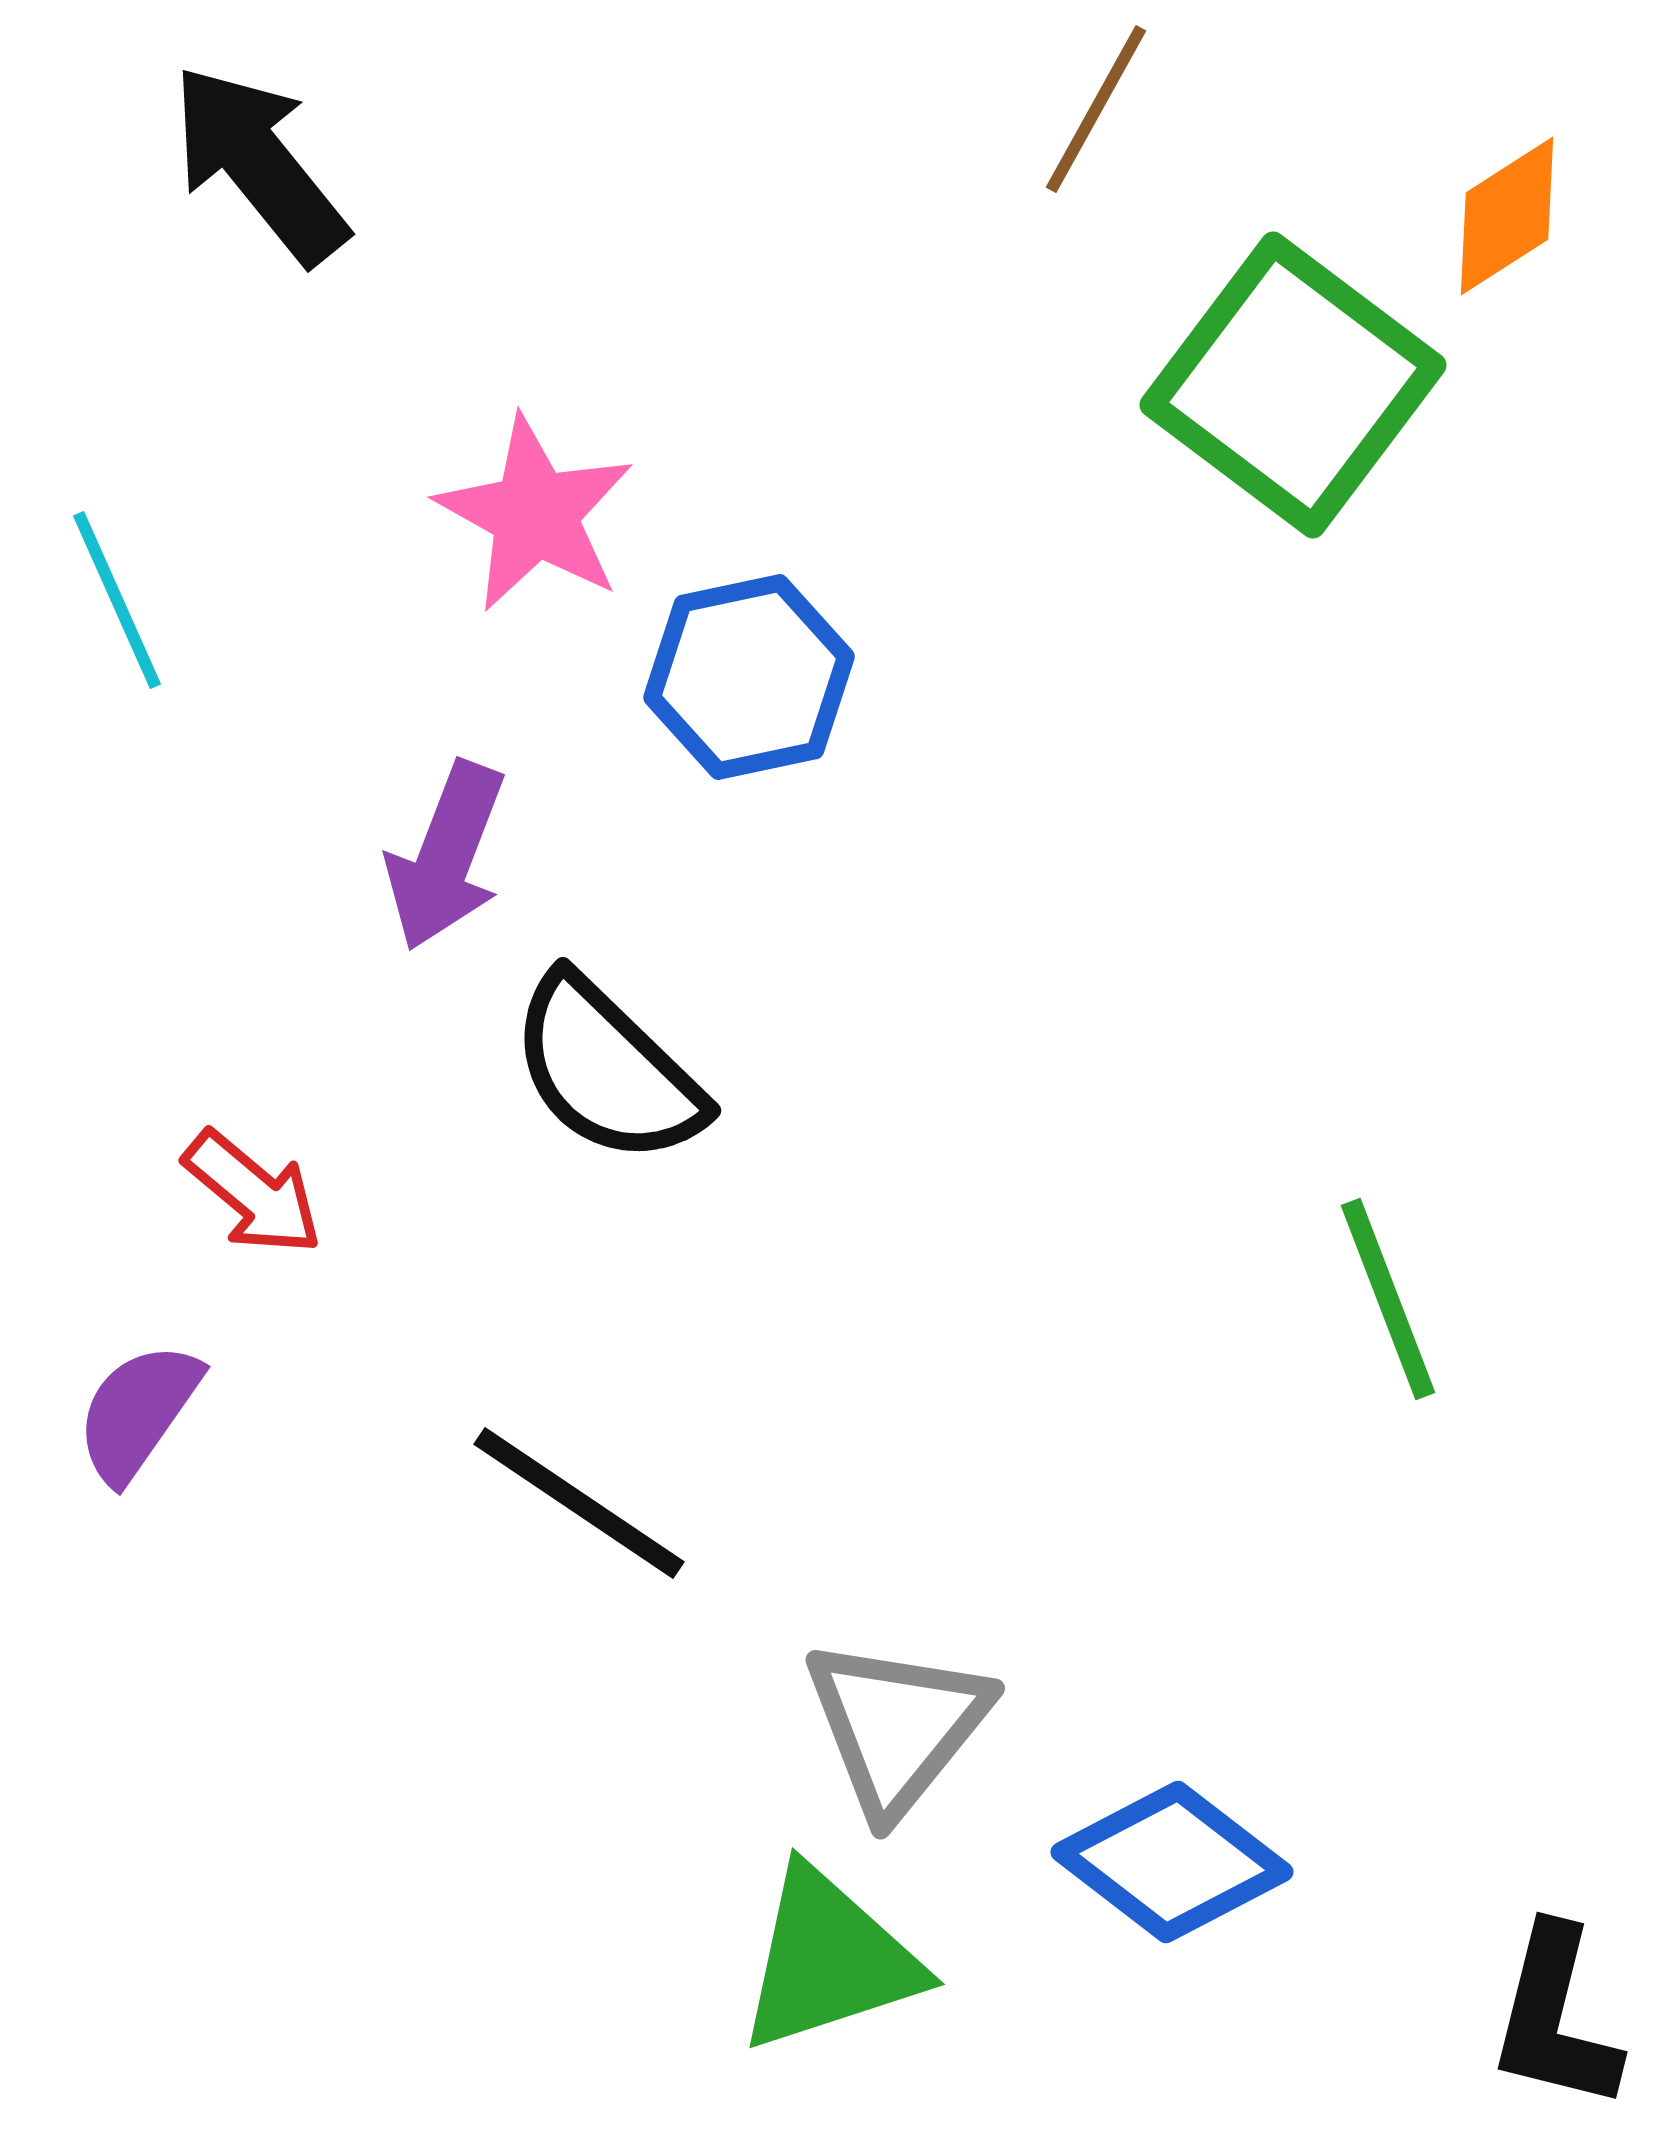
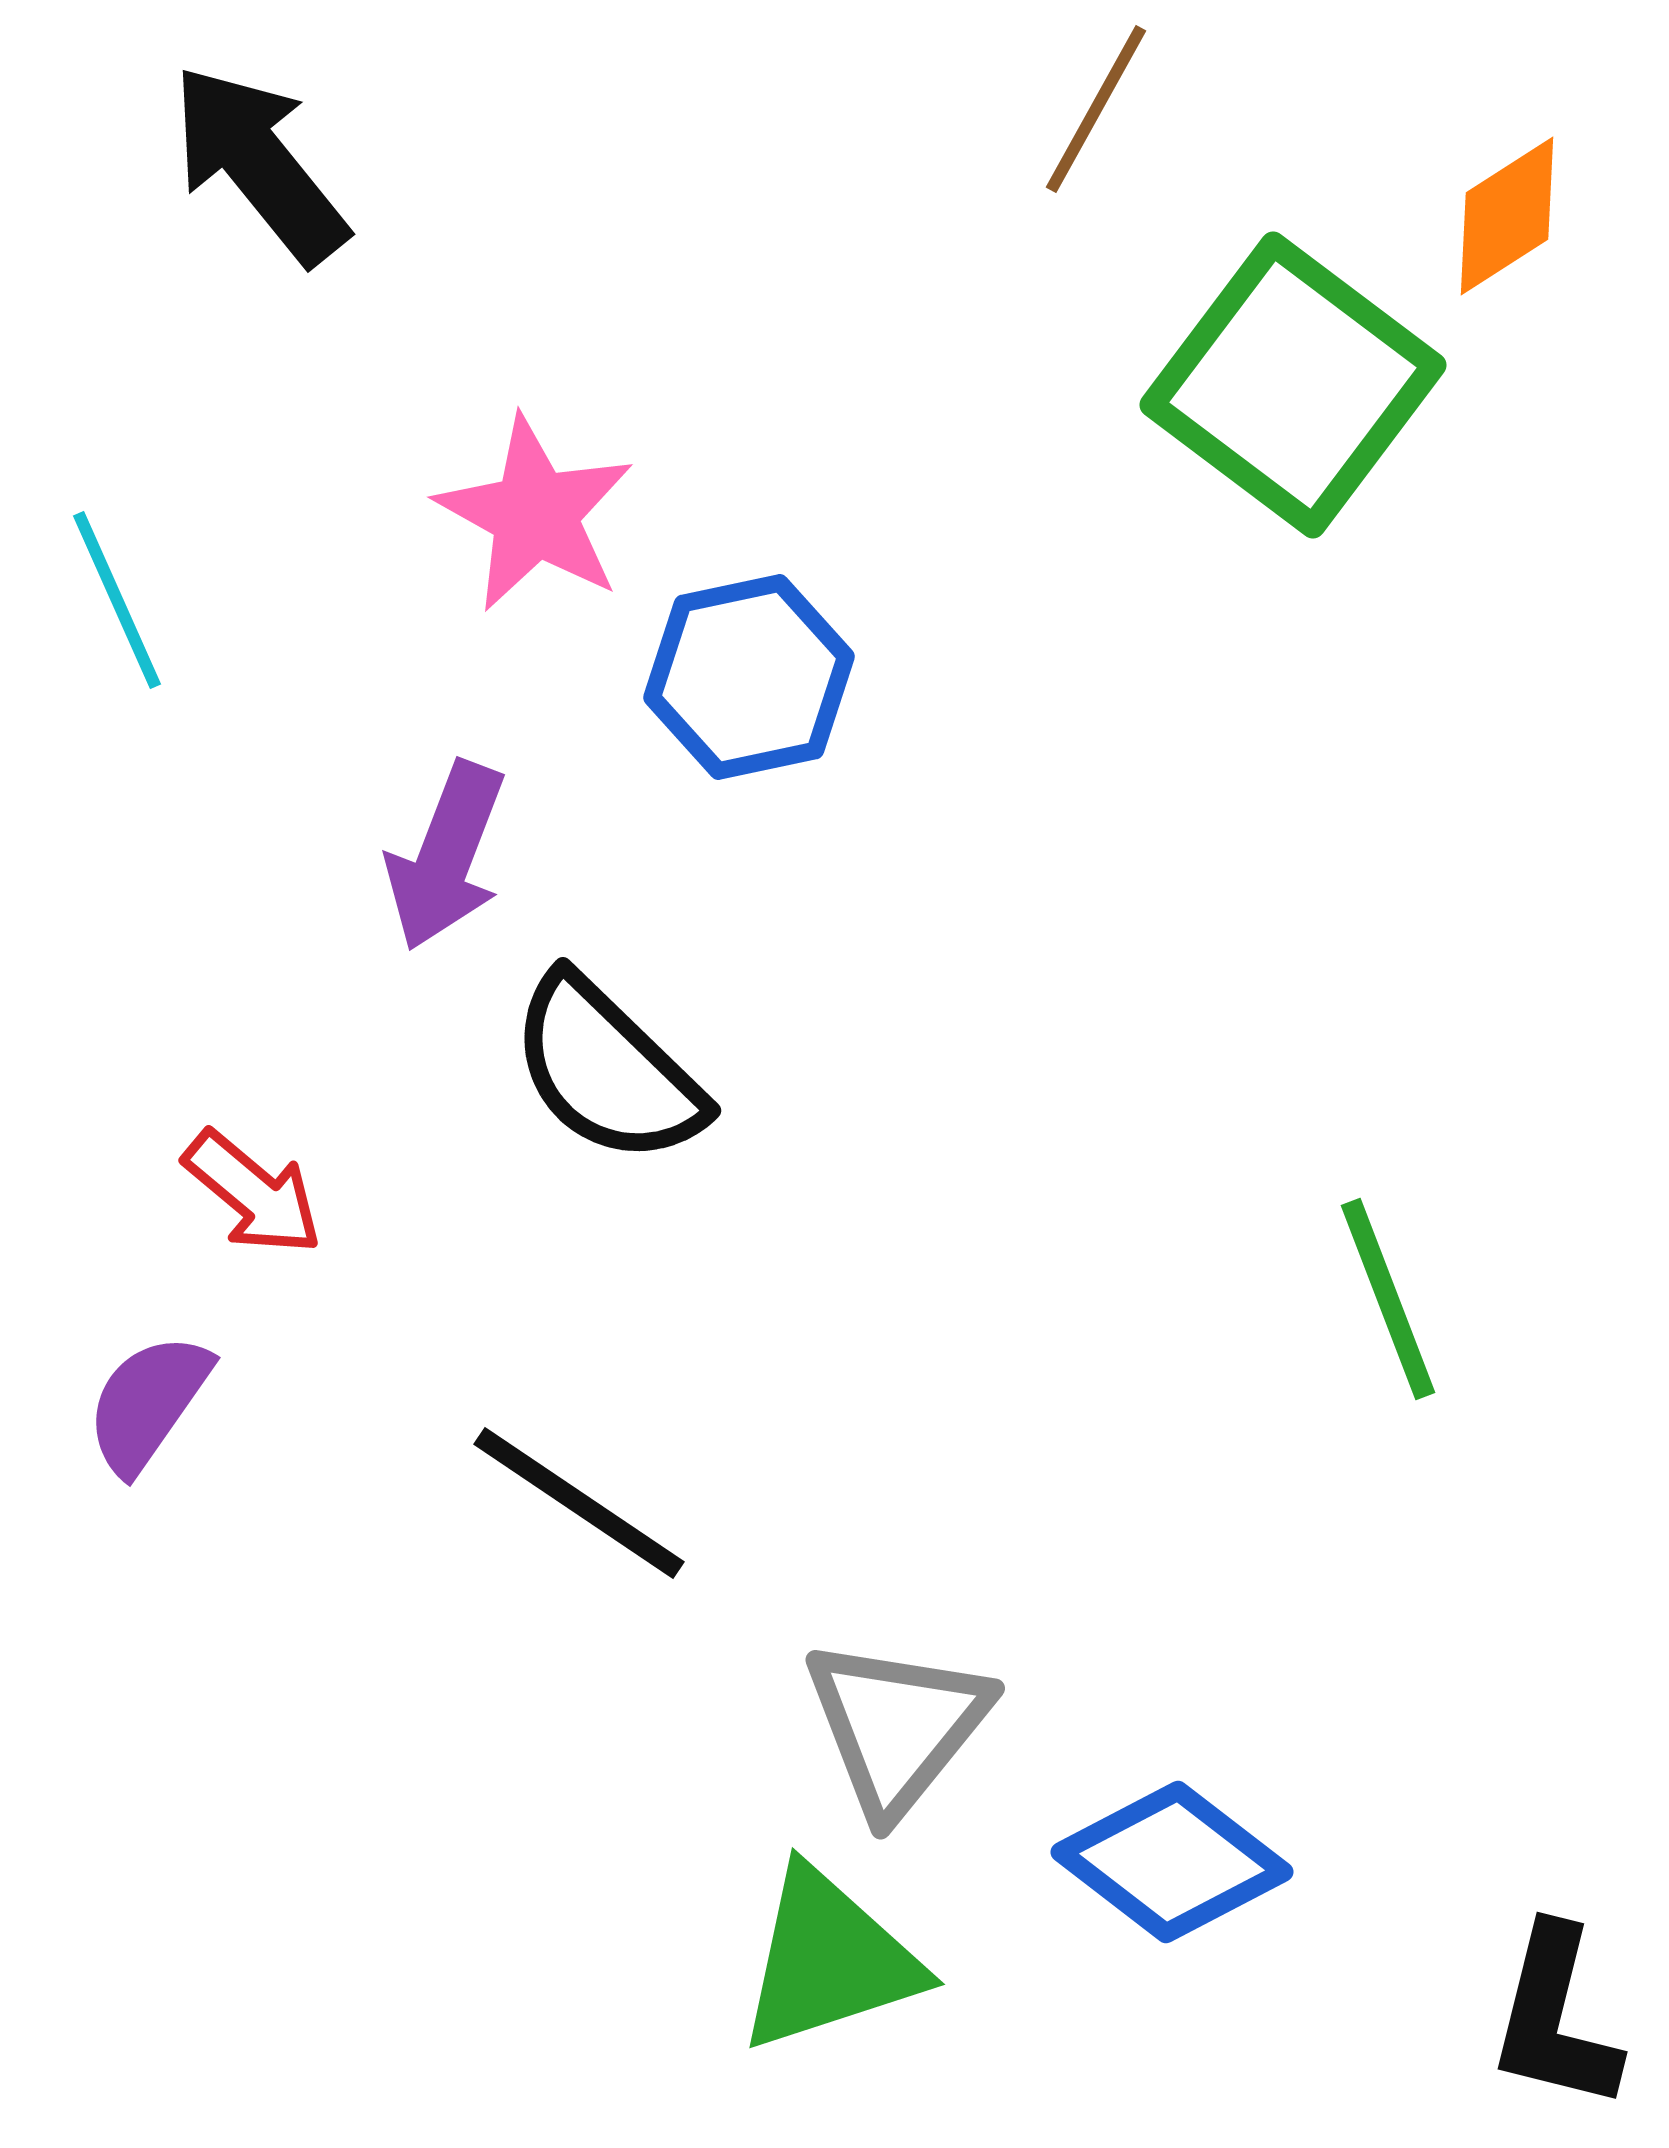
purple semicircle: moved 10 px right, 9 px up
